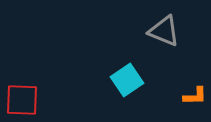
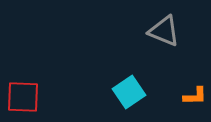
cyan square: moved 2 px right, 12 px down
red square: moved 1 px right, 3 px up
